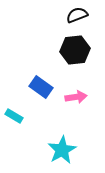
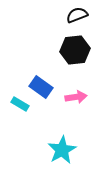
cyan rectangle: moved 6 px right, 12 px up
